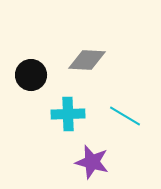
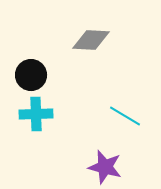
gray diamond: moved 4 px right, 20 px up
cyan cross: moved 32 px left
purple star: moved 13 px right, 5 px down
